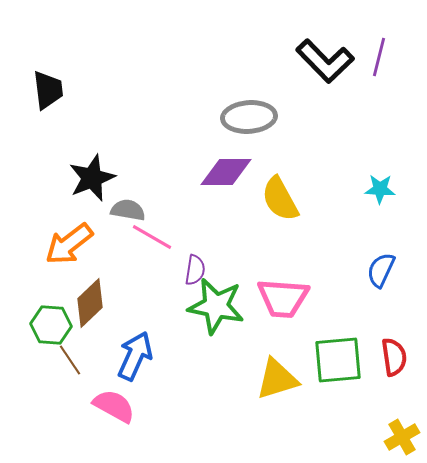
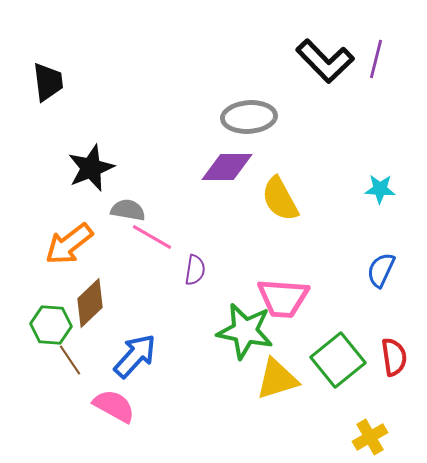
purple line: moved 3 px left, 2 px down
black trapezoid: moved 8 px up
purple diamond: moved 1 px right, 5 px up
black star: moved 1 px left, 10 px up
green star: moved 29 px right, 25 px down
blue arrow: rotated 18 degrees clockwise
green square: rotated 34 degrees counterclockwise
yellow cross: moved 32 px left
